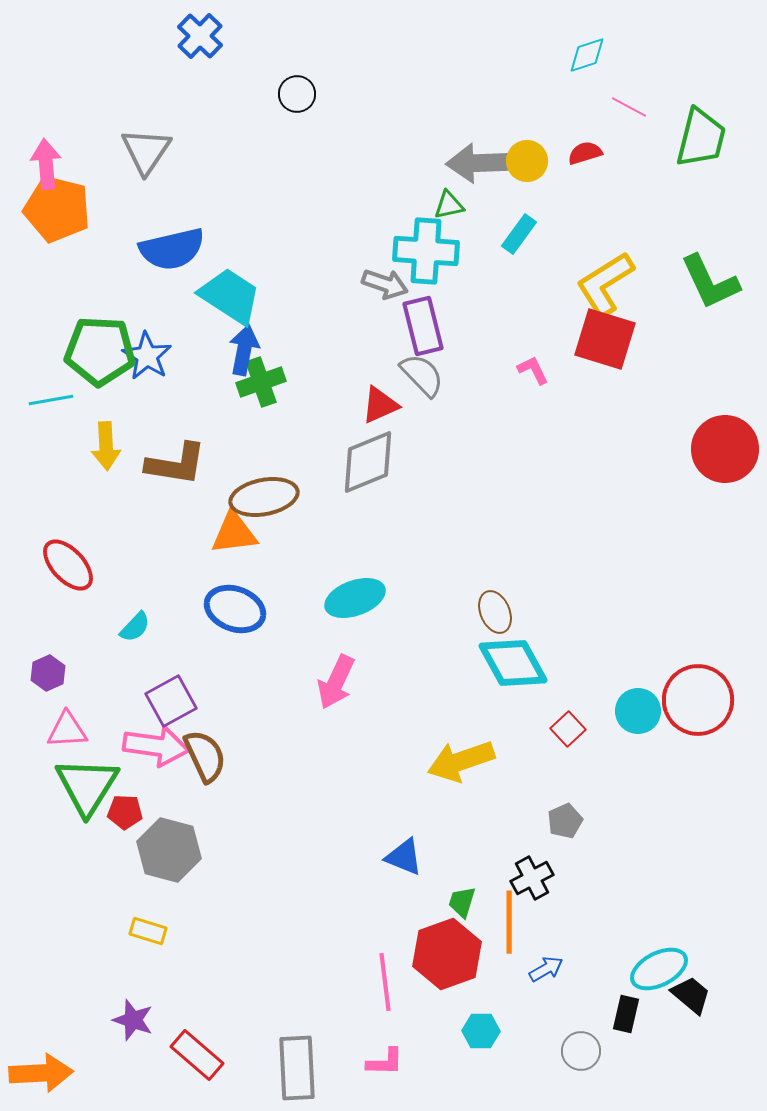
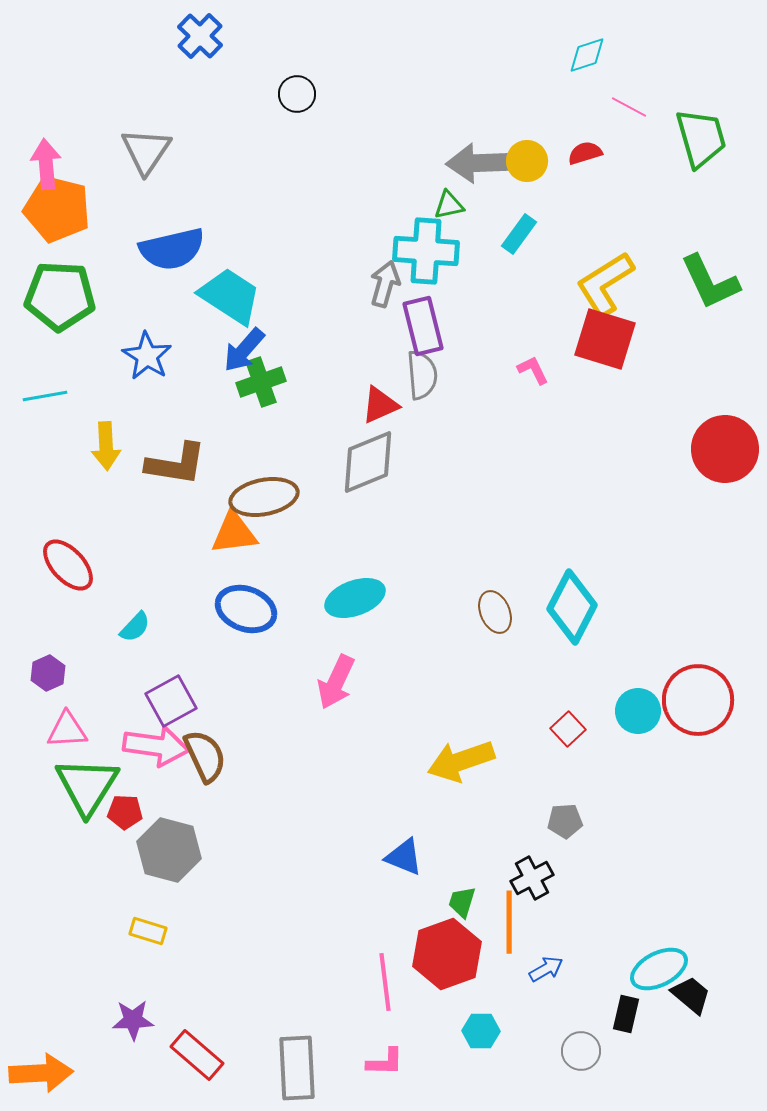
green trapezoid at (701, 138): rotated 30 degrees counterclockwise
gray arrow at (385, 284): rotated 93 degrees counterclockwise
blue arrow at (244, 350): rotated 150 degrees counterclockwise
green pentagon at (100, 351): moved 40 px left, 55 px up
gray semicircle at (422, 375): rotated 39 degrees clockwise
cyan line at (51, 400): moved 6 px left, 4 px up
blue ellipse at (235, 609): moved 11 px right
cyan diamond at (513, 663): moved 59 px right, 56 px up; rotated 56 degrees clockwise
gray pentagon at (565, 821): rotated 20 degrees clockwise
purple star at (133, 1020): rotated 21 degrees counterclockwise
